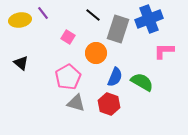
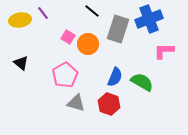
black line: moved 1 px left, 4 px up
orange circle: moved 8 px left, 9 px up
pink pentagon: moved 3 px left, 2 px up
